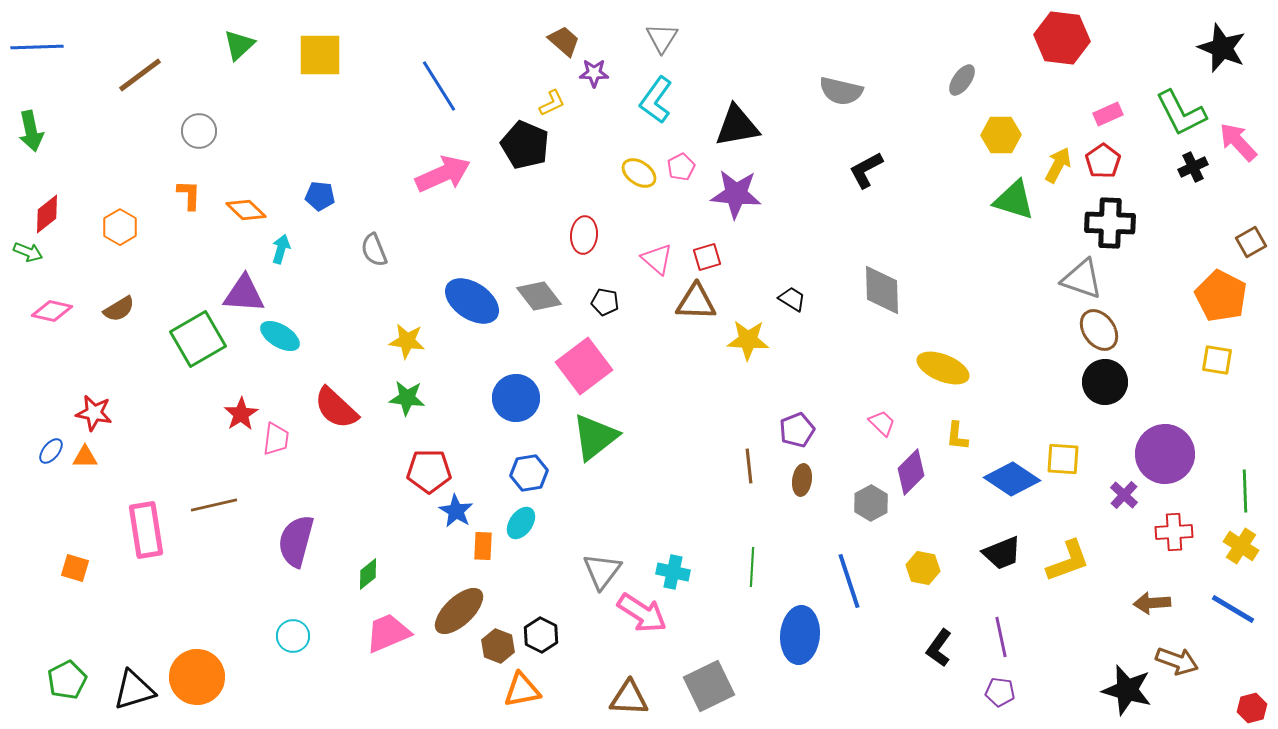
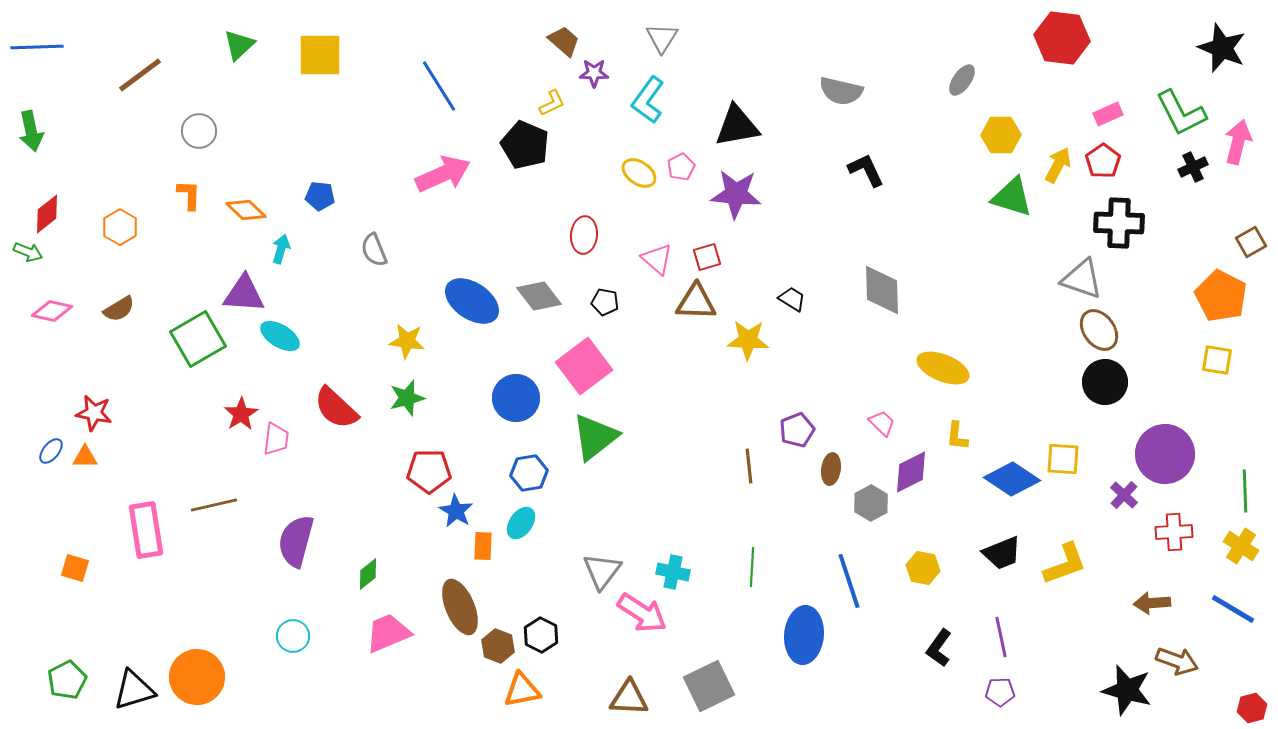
cyan L-shape at (656, 100): moved 8 px left
pink arrow at (1238, 142): rotated 57 degrees clockwise
black L-shape at (866, 170): rotated 93 degrees clockwise
green triangle at (1014, 200): moved 2 px left, 3 px up
black cross at (1110, 223): moved 9 px right
green star at (407, 398): rotated 21 degrees counterclockwise
purple diamond at (911, 472): rotated 18 degrees clockwise
brown ellipse at (802, 480): moved 29 px right, 11 px up
yellow L-shape at (1068, 561): moved 3 px left, 3 px down
brown ellipse at (459, 611): moved 1 px right, 4 px up; rotated 70 degrees counterclockwise
blue ellipse at (800, 635): moved 4 px right
purple pentagon at (1000, 692): rotated 8 degrees counterclockwise
